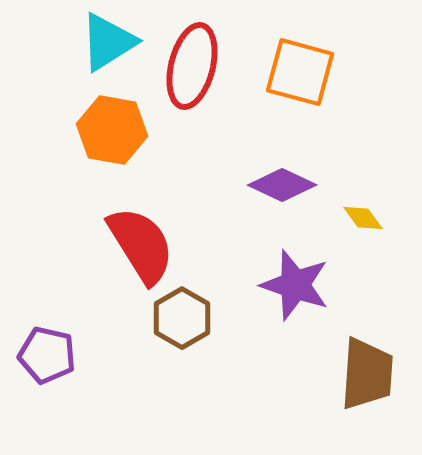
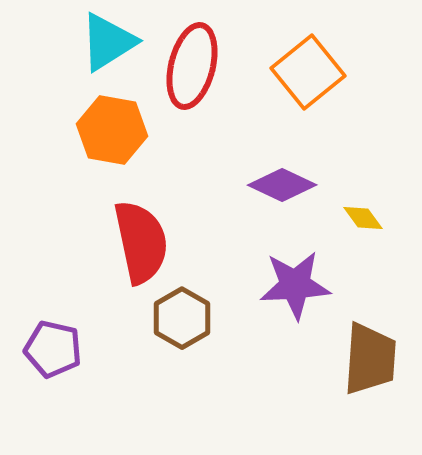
orange square: moved 8 px right; rotated 36 degrees clockwise
red semicircle: moved 3 px up; rotated 20 degrees clockwise
purple star: rotated 22 degrees counterclockwise
purple pentagon: moved 6 px right, 6 px up
brown trapezoid: moved 3 px right, 15 px up
